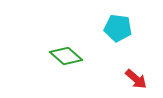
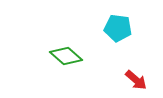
red arrow: moved 1 px down
